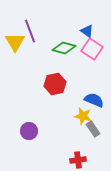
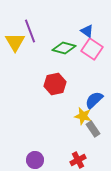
blue semicircle: rotated 66 degrees counterclockwise
purple circle: moved 6 px right, 29 px down
red cross: rotated 21 degrees counterclockwise
